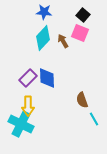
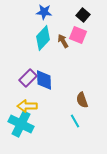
pink square: moved 2 px left, 2 px down
blue diamond: moved 3 px left, 2 px down
yellow arrow: moved 1 px left; rotated 90 degrees clockwise
cyan line: moved 19 px left, 2 px down
